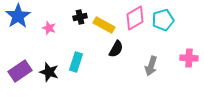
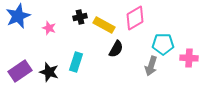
blue star: rotated 10 degrees clockwise
cyan pentagon: moved 24 px down; rotated 15 degrees clockwise
